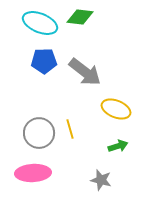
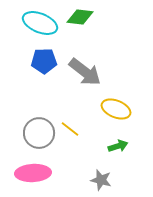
yellow line: rotated 36 degrees counterclockwise
